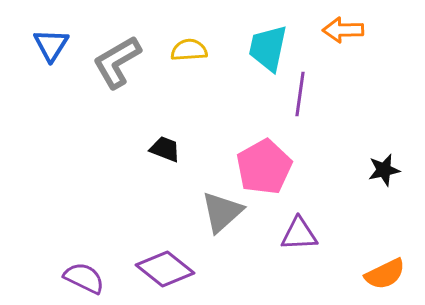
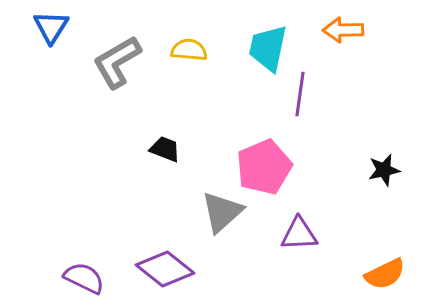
blue triangle: moved 18 px up
yellow semicircle: rotated 9 degrees clockwise
pink pentagon: rotated 6 degrees clockwise
